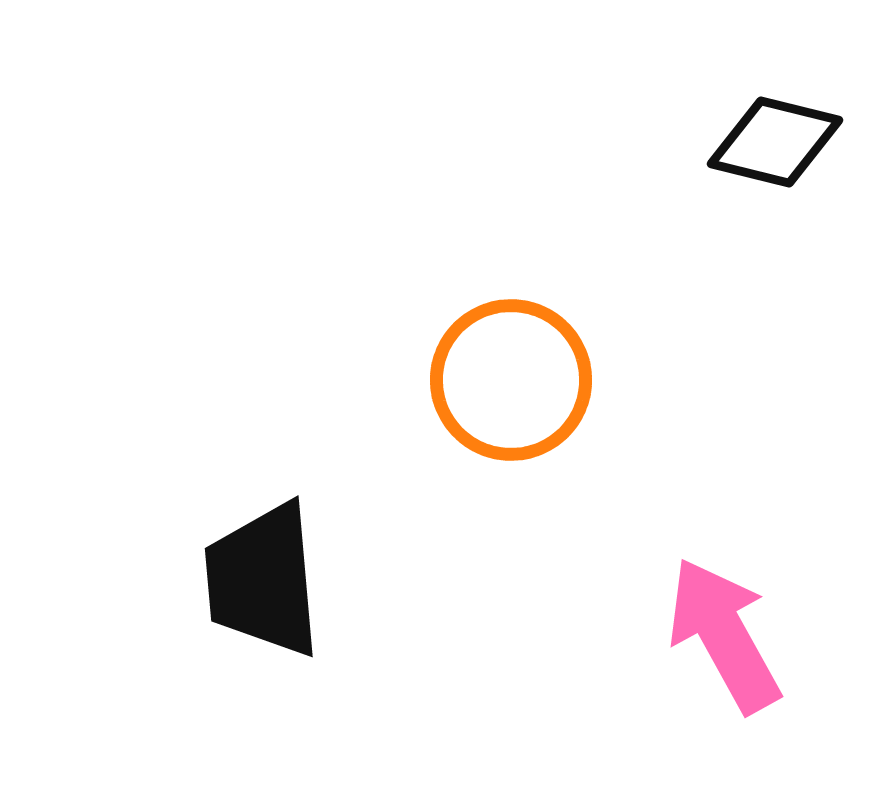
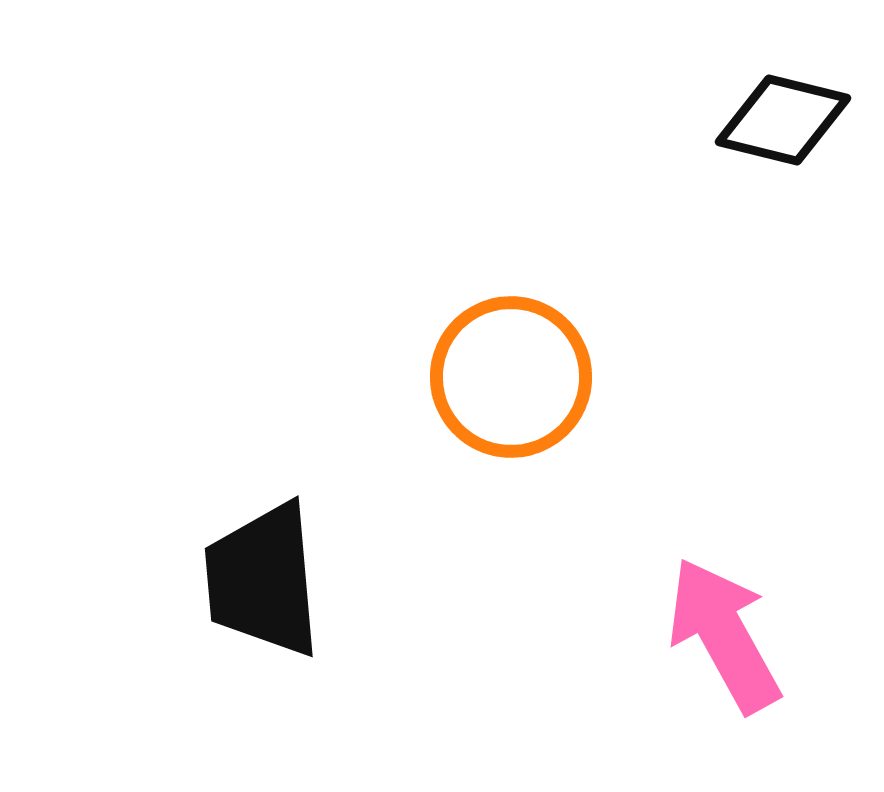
black diamond: moved 8 px right, 22 px up
orange circle: moved 3 px up
